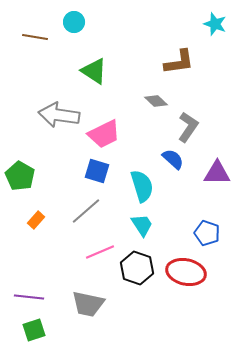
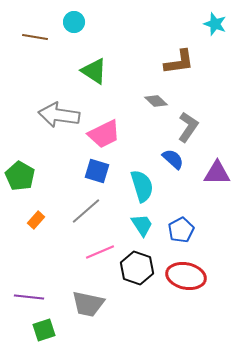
blue pentagon: moved 26 px left, 3 px up; rotated 25 degrees clockwise
red ellipse: moved 4 px down
green square: moved 10 px right
